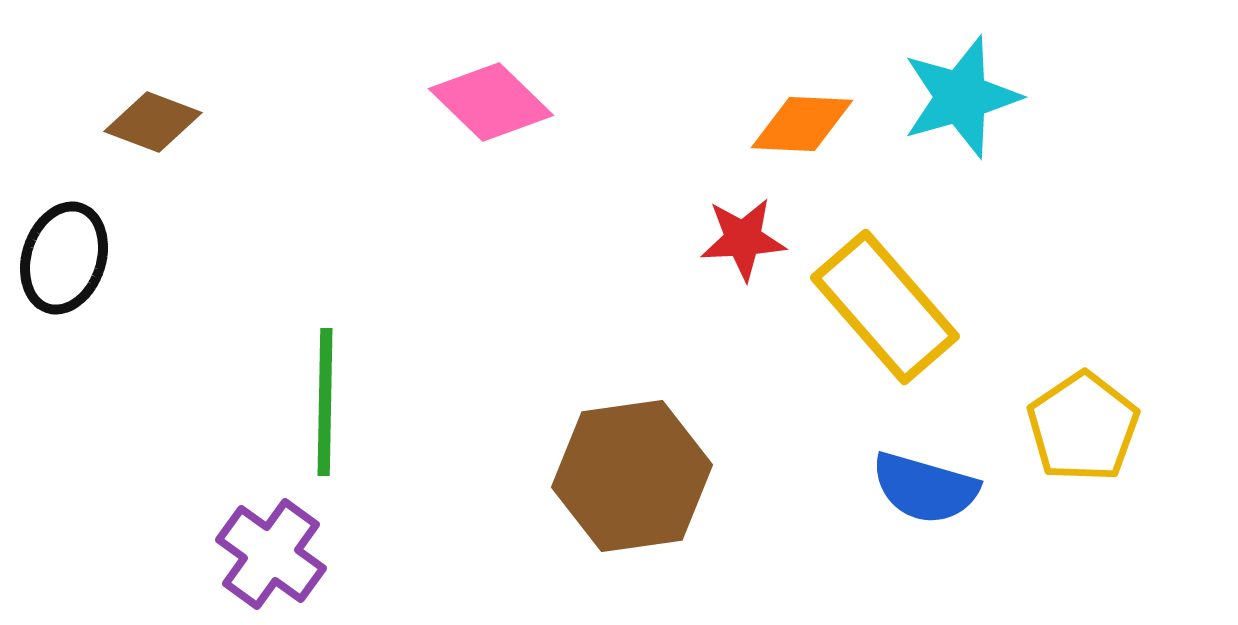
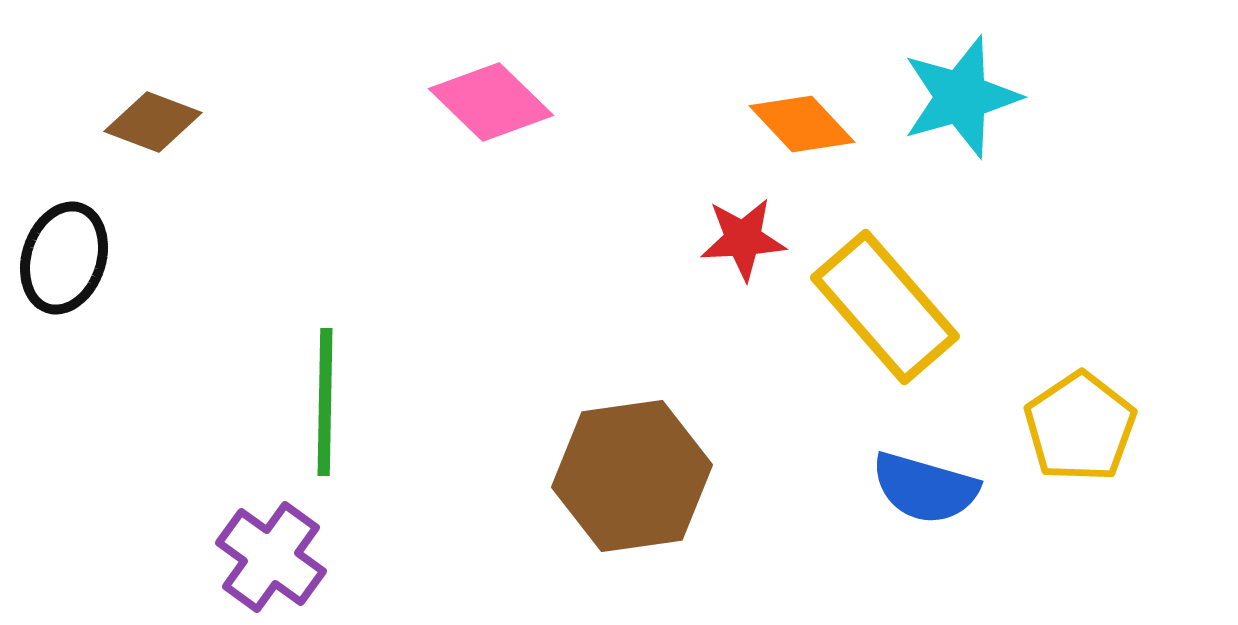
orange diamond: rotated 44 degrees clockwise
yellow pentagon: moved 3 px left
purple cross: moved 3 px down
